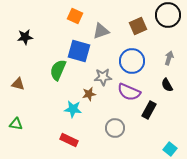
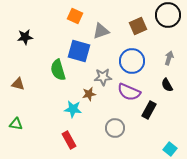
green semicircle: rotated 40 degrees counterclockwise
red rectangle: rotated 36 degrees clockwise
